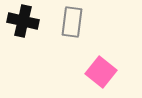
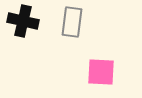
pink square: rotated 36 degrees counterclockwise
